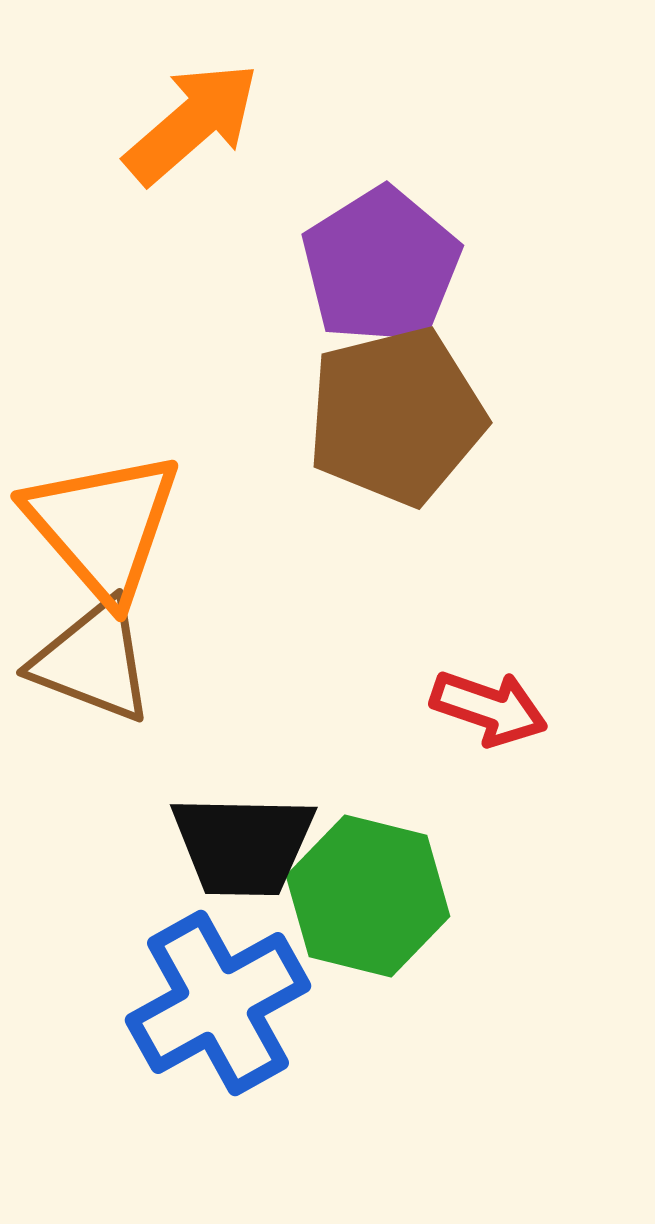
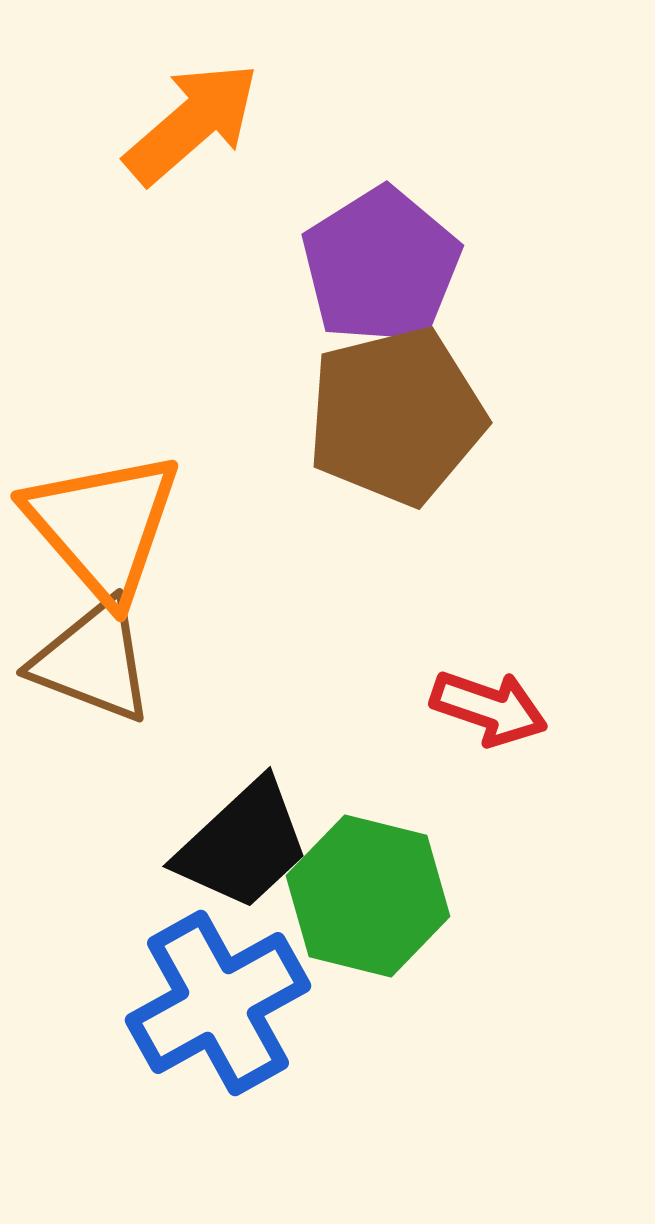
black trapezoid: rotated 44 degrees counterclockwise
